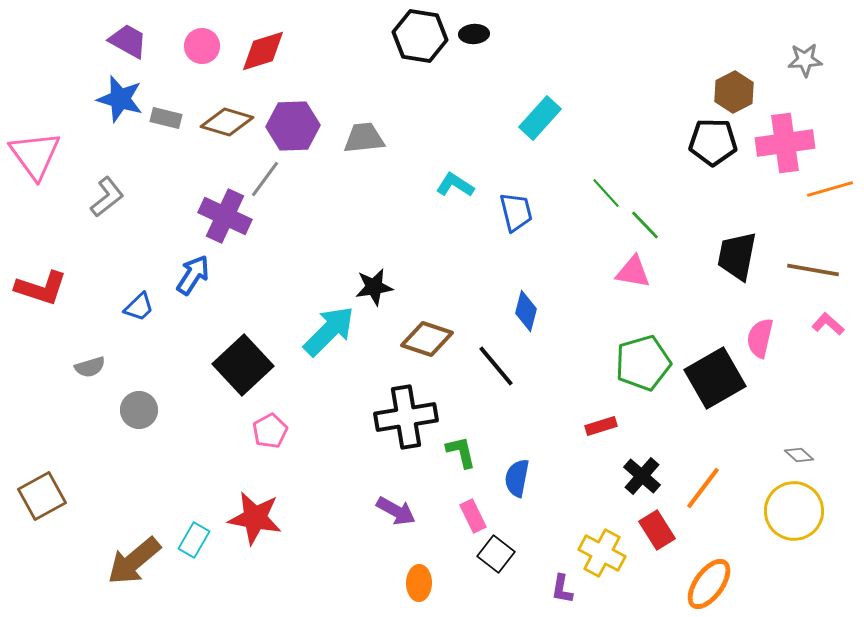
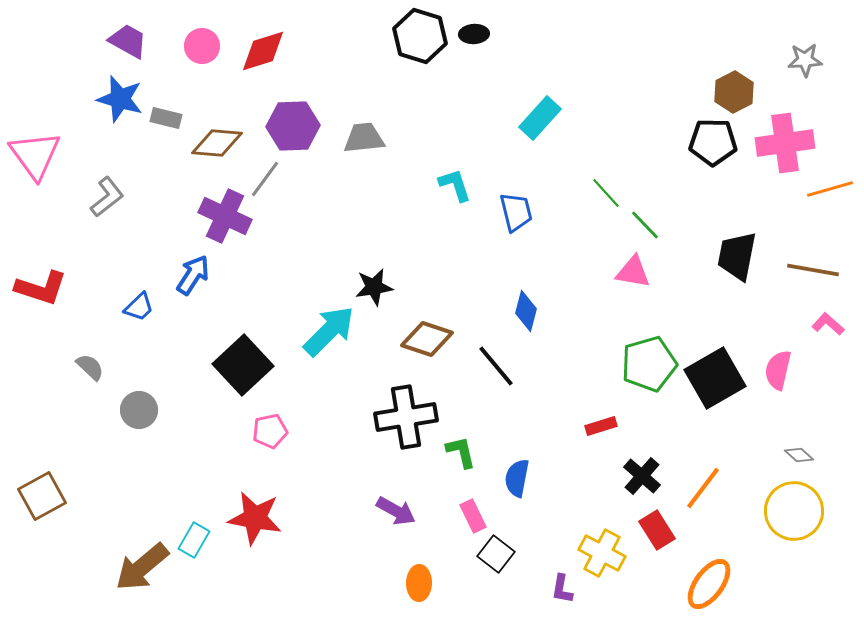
black hexagon at (420, 36): rotated 8 degrees clockwise
brown diamond at (227, 122): moved 10 px left, 21 px down; rotated 12 degrees counterclockwise
cyan L-shape at (455, 185): rotated 39 degrees clockwise
pink semicircle at (760, 338): moved 18 px right, 32 px down
green pentagon at (643, 363): moved 6 px right, 1 px down
gray semicircle at (90, 367): rotated 120 degrees counterclockwise
pink pentagon at (270, 431): rotated 16 degrees clockwise
brown arrow at (134, 561): moved 8 px right, 6 px down
